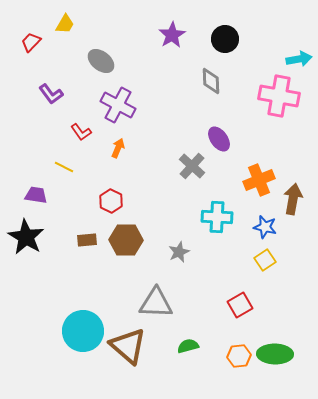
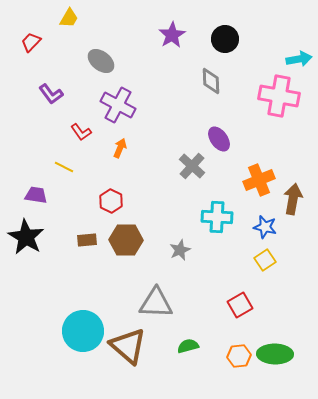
yellow trapezoid: moved 4 px right, 6 px up
orange arrow: moved 2 px right
gray star: moved 1 px right, 2 px up
